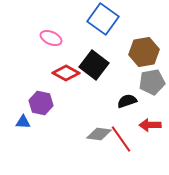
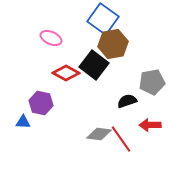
brown hexagon: moved 31 px left, 8 px up
